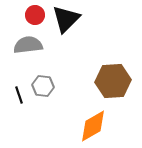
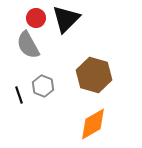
red circle: moved 1 px right, 3 px down
gray semicircle: rotated 112 degrees counterclockwise
brown hexagon: moved 19 px left, 6 px up; rotated 20 degrees clockwise
gray hexagon: rotated 15 degrees clockwise
orange diamond: moved 2 px up
